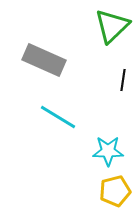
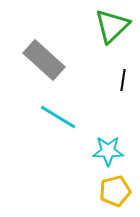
gray rectangle: rotated 18 degrees clockwise
